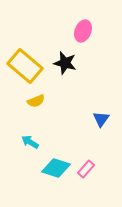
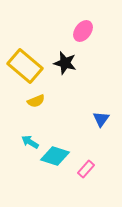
pink ellipse: rotated 15 degrees clockwise
cyan diamond: moved 1 px left, 12 px up
